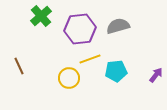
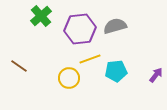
gray semicircle: moved 3 px left
brown line: rotated 30 degrees counterclockwise
